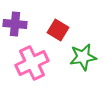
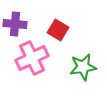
green star: moved 10 px down
pink cross: moved 5 px up
